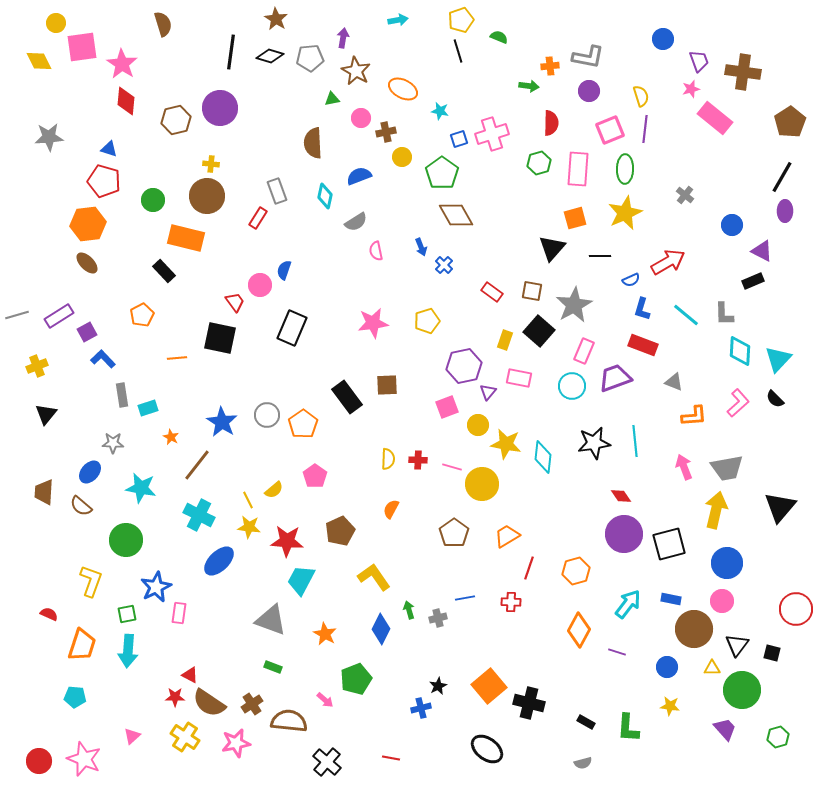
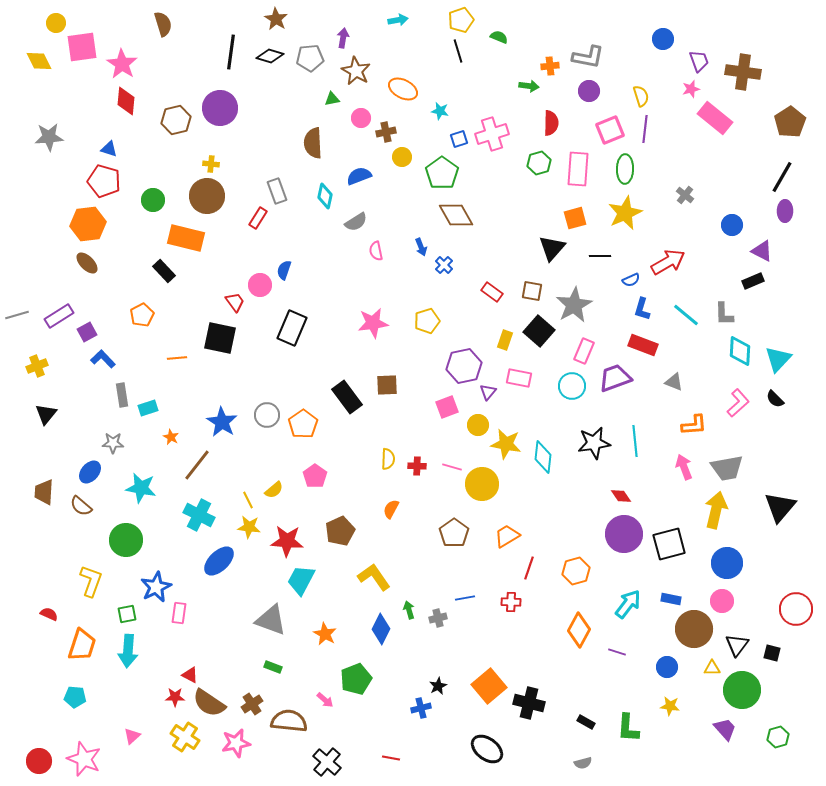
orange L-shape at (694, 416): moved 9 px down
red cross at (418, 460): moved 1 px left, 6 px down
